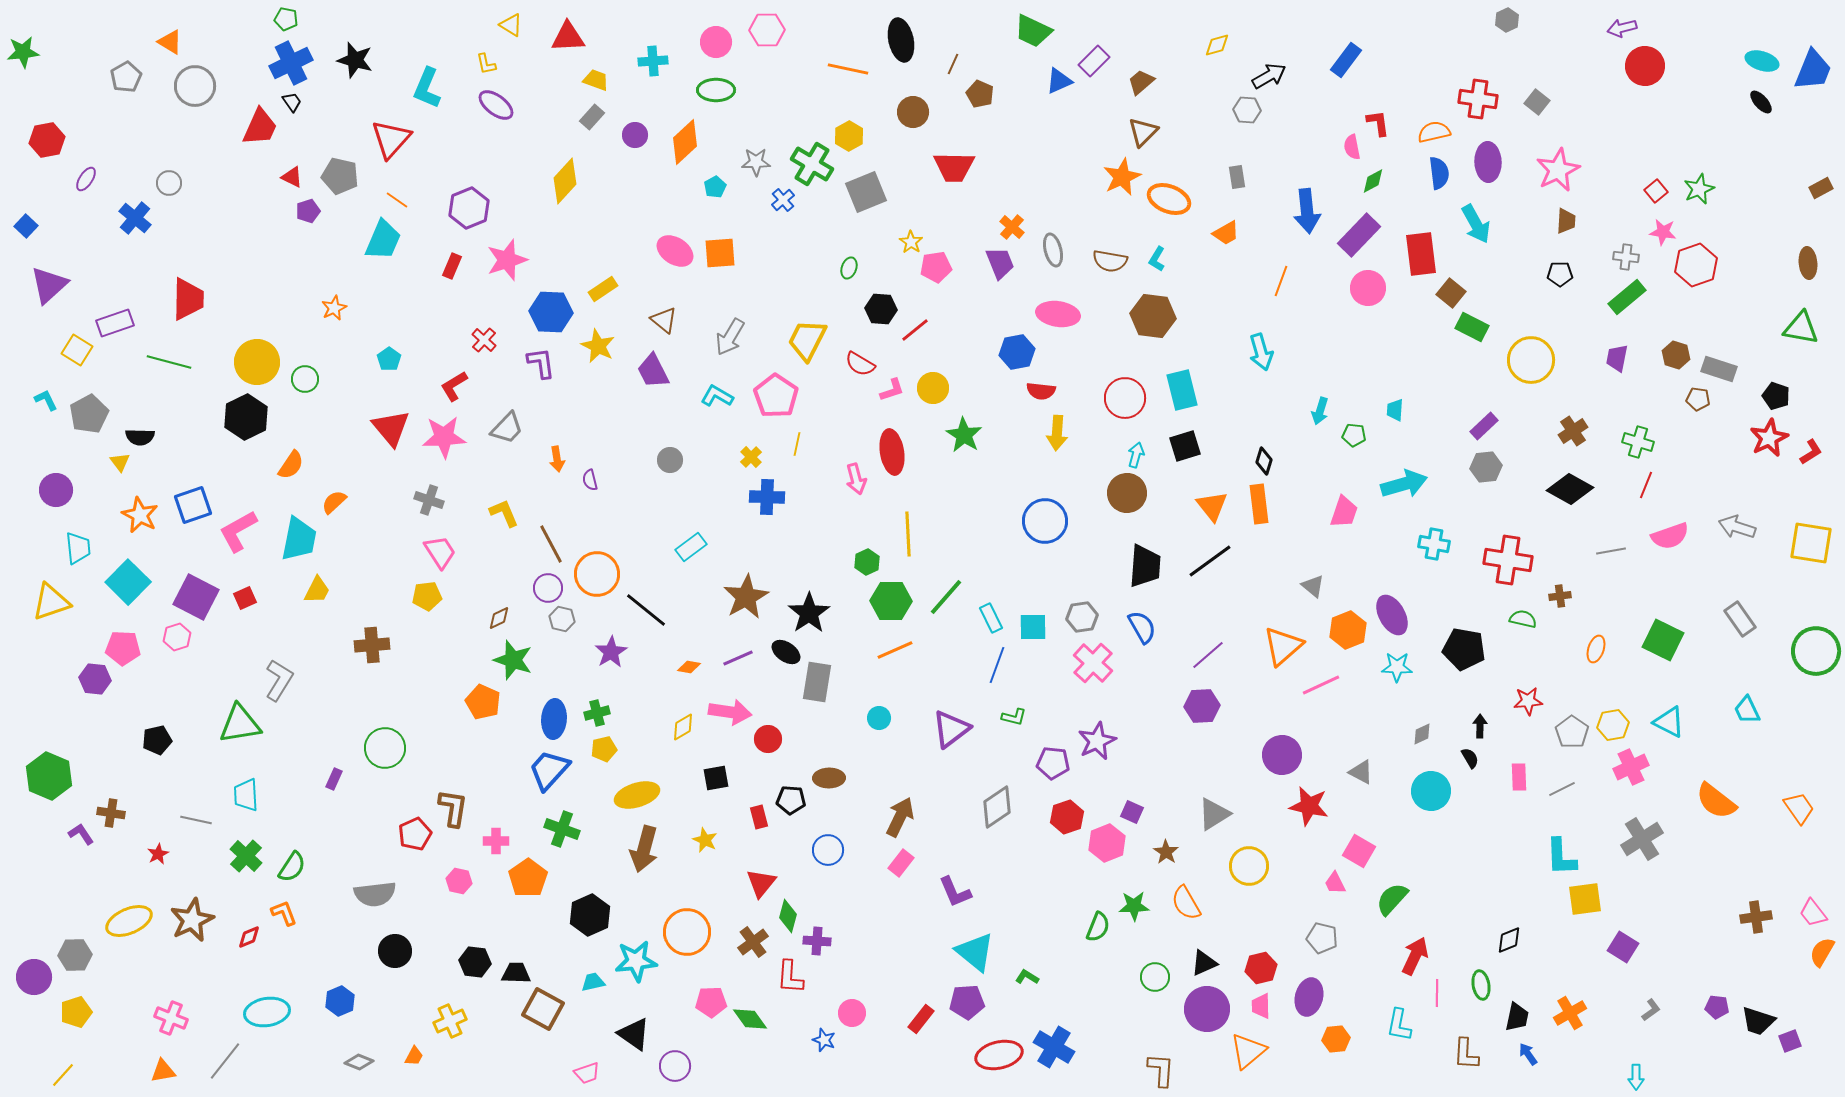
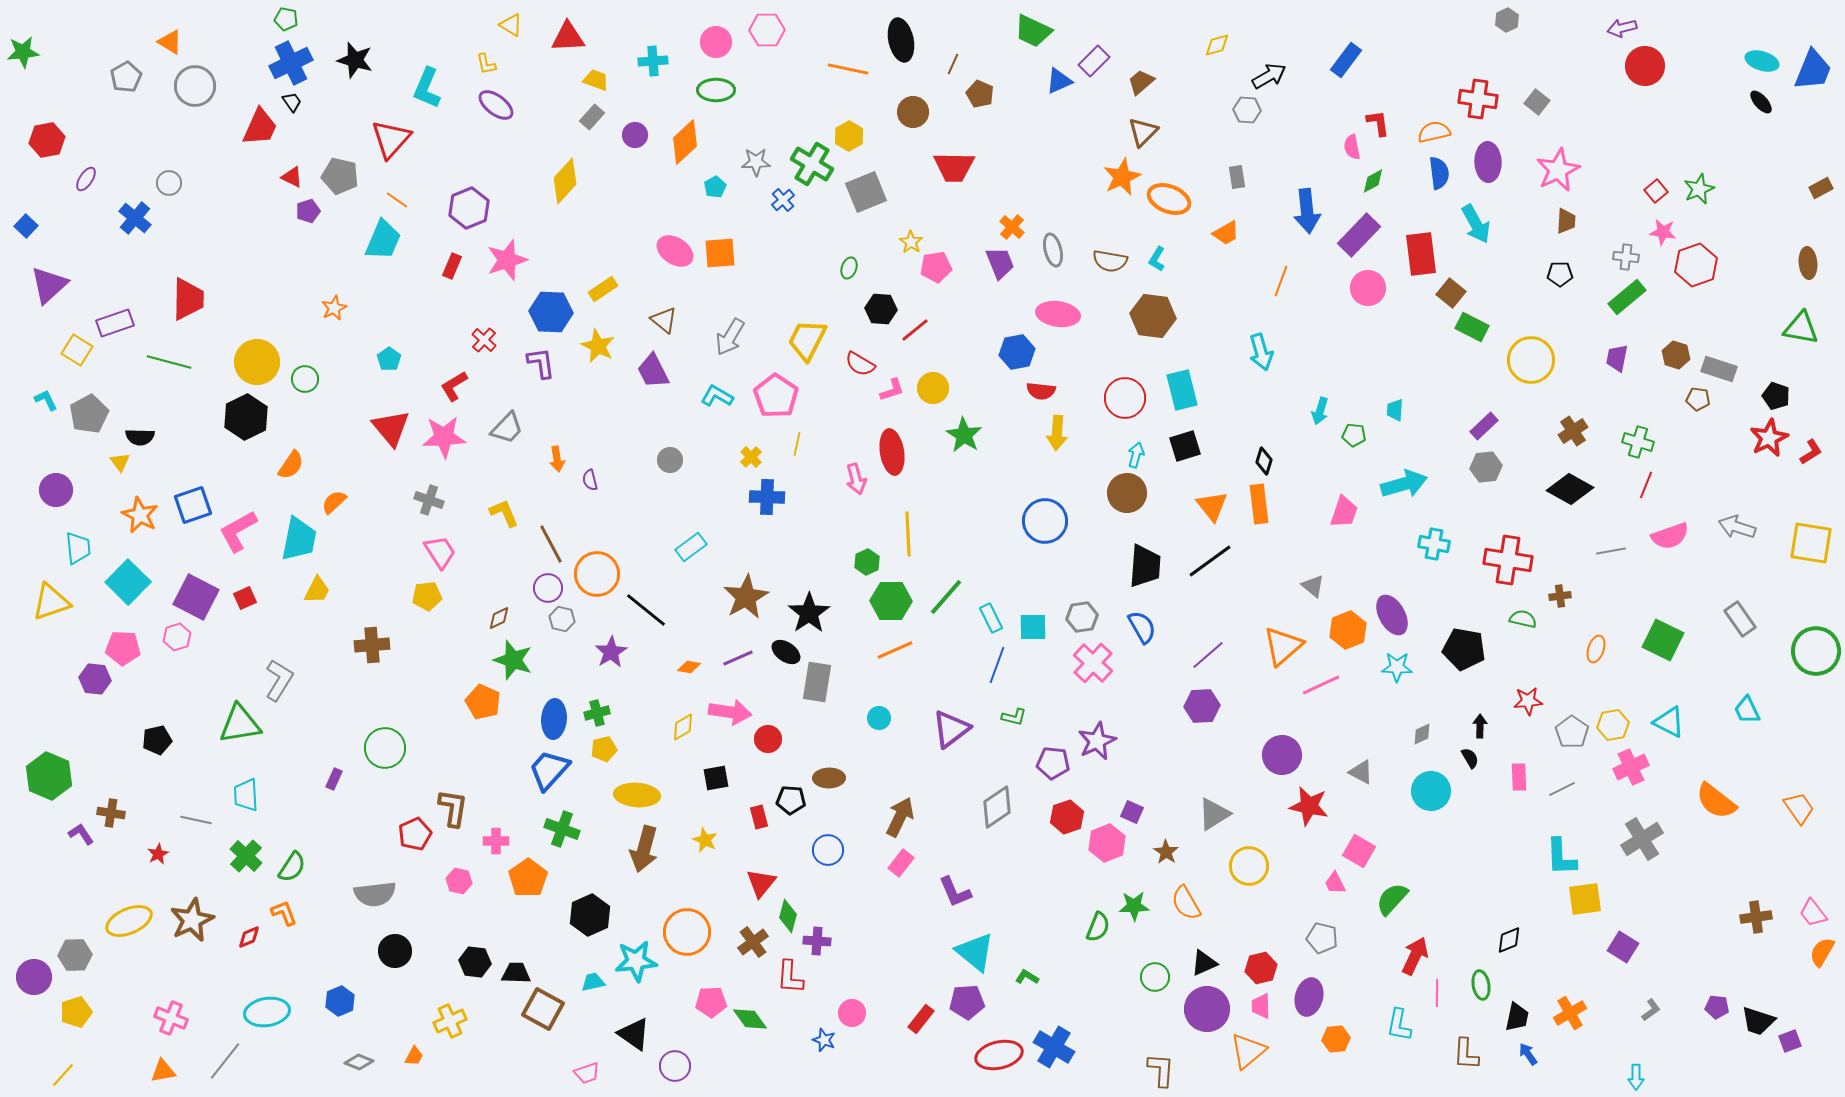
yellow ellipse at (637, 795): rotated 21 degrees clockwise
